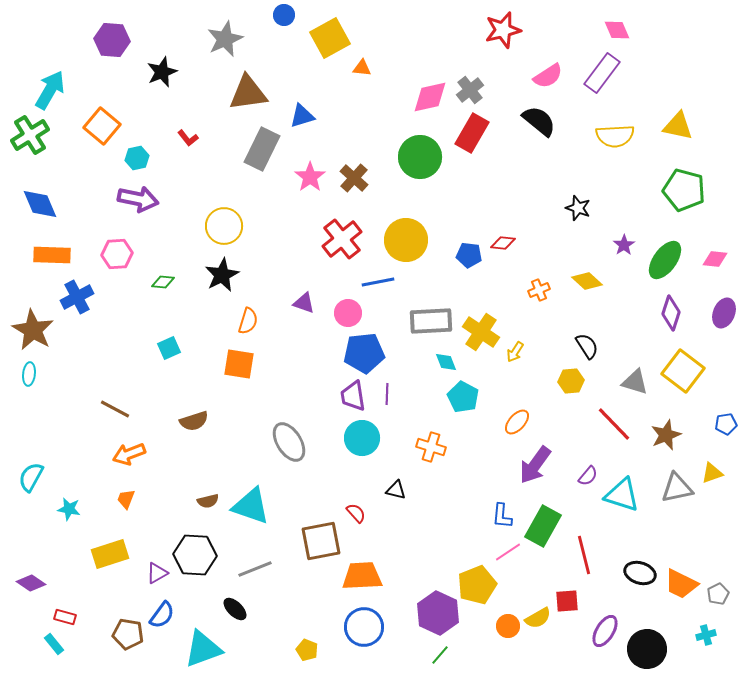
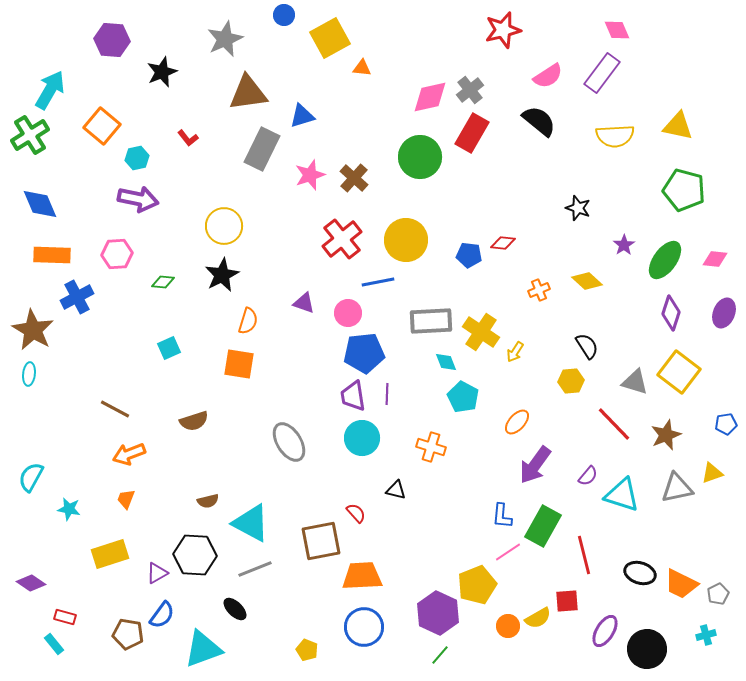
pink star at (310, 177): moved 2 px up; rotated 16 degrees clockwise
yellow square at (683, 371): moved 4 px left, 1 px down
cyan triangle at (251, 506): moved 17 px down; rotated 9 degrees clockwise
